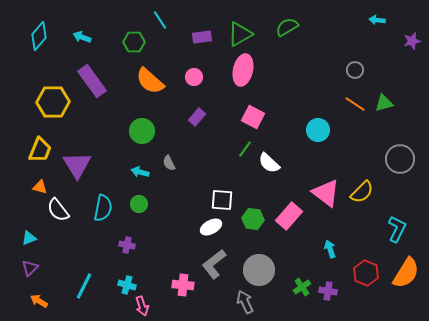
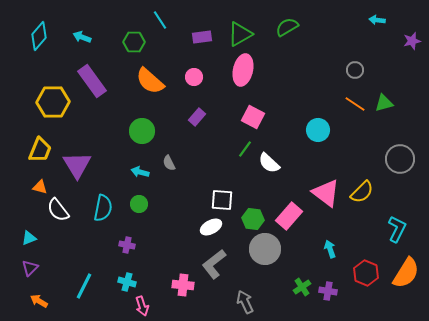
gray circle at (259, 270): moved 6 px right, 21 px up
cyan cross at (127, 285): moved 3 px up
